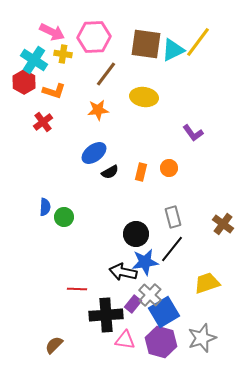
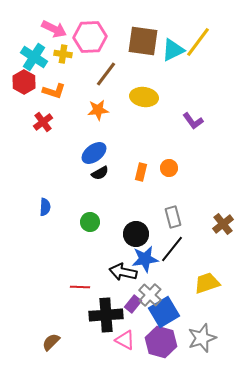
pink arrow: moved 2 px right, 3 px up
pink hexagon: moved 4 px left
brown square: moved 3 px left, 3 px up
cyan cross: moved 3 px up
purple L-shape: moved 12 px up
black semicircle: moved 10 px left, 1 px down
green circle: moved 26 px right, 5 px down
brown cross: rotated 15 degrees clockwise
blue star: moved 3 px up
red line: moved 3 px right, 2 px up
pink triangle: rotated 20 degrees clockwise
brown semicircle: moved 3 px left, 3 px up
